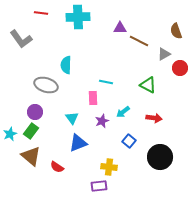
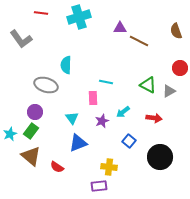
cyan cross: moved 1 px right; rotated 15 degrees counterclockwise
gray triangle: moved 5 px right, 37 px down
